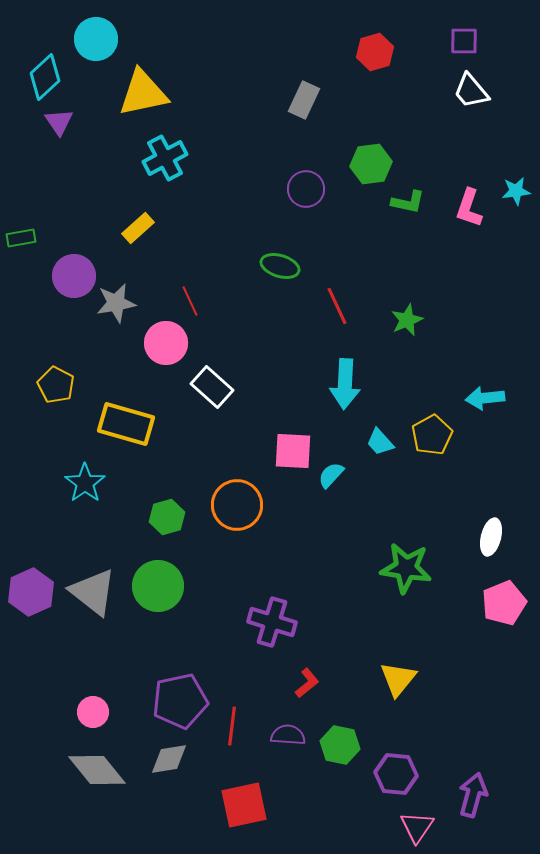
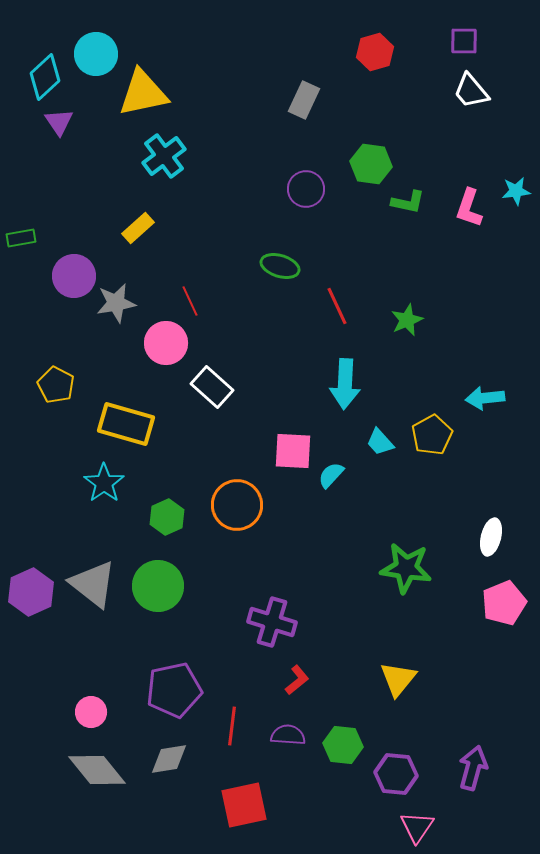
cyan circle at (96, 39): moved 15 px down
cyan cross at (165, 158): moved 1 px left, 2 px up; rotated 9 degrees counterclockwise
green hexagon at (371, 164): rotated 15 degrees clockwise
cyan star at (85, 483): moved 19 px right
green hexagon at (167, 517): rotated 8 degrees counterclockwise
gray triangle at (93, 592): moved 8 px up
red L-shape at (307, 683): moved 10 px left, 3 px up
purple pentagon at (180, 701): moved 6 px left, 11 px up
pink circle at (93, 712): moved 2 px left
green hexagon at (340, 745): moved 3 px right; rotated 6 degrees counterclockwise
purple arrow at (473, 795): moved 27 px up
